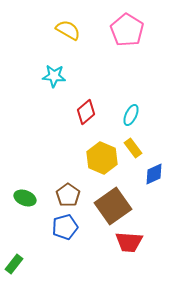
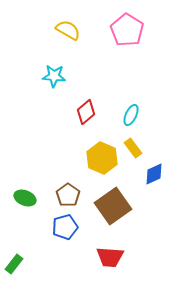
red trapezoid: moved 19 px left, 15 px down
